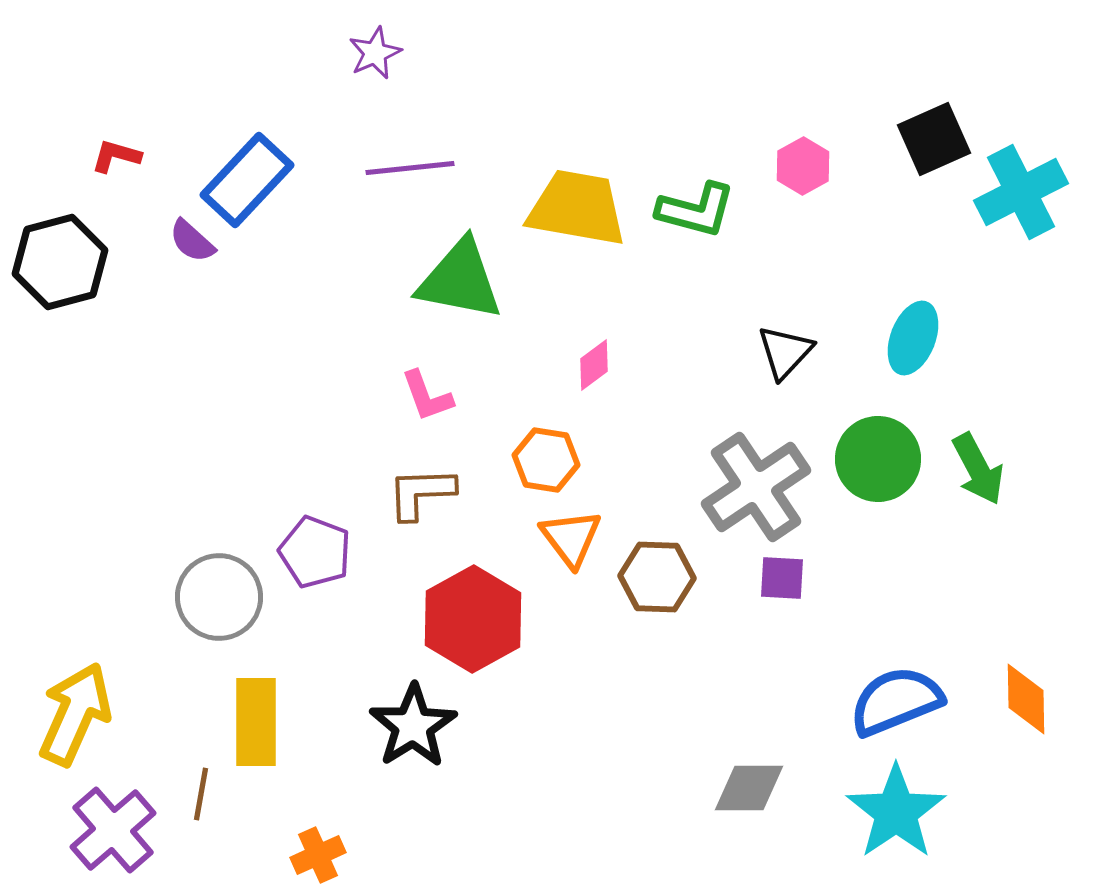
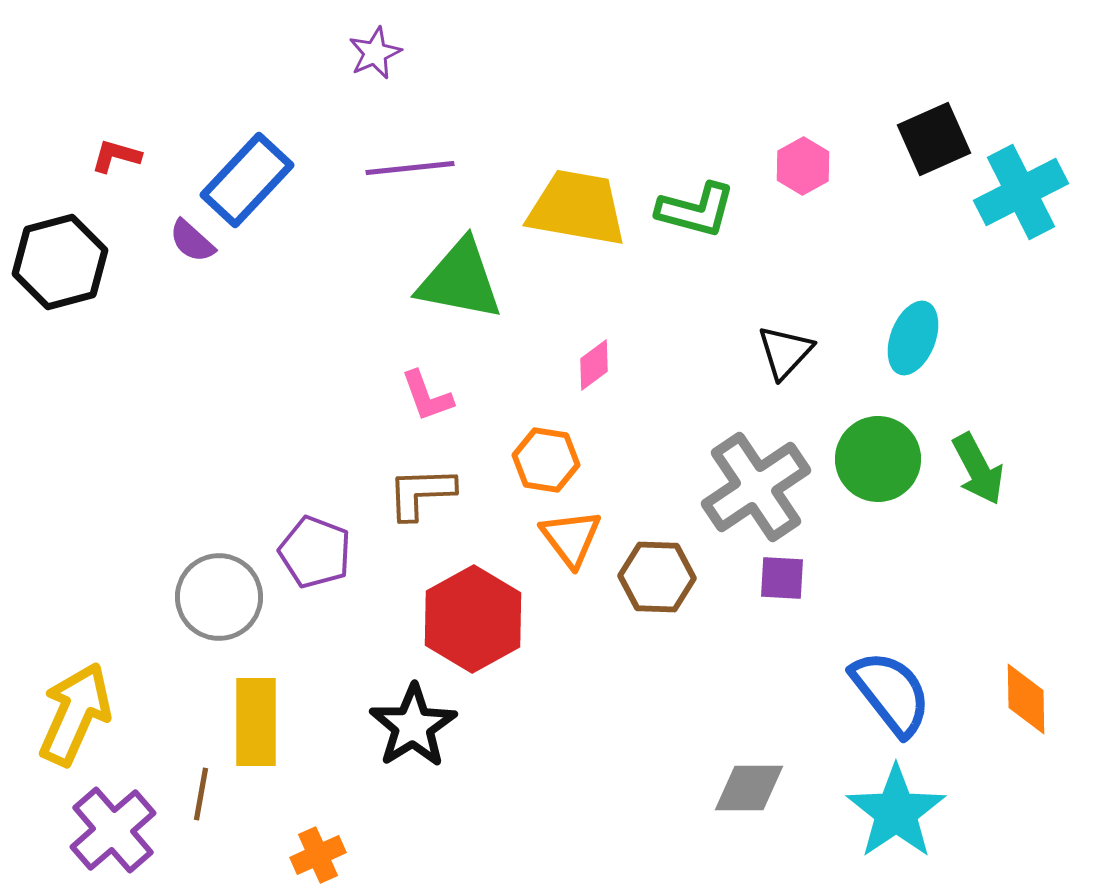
blue semicircle: moved 5 px left, 8 px up; rotated 74 degrees clockwise
